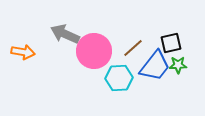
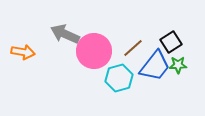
black square: moved 1 px up; rotated 20 degrees counterclockwise
cyan hexagon: rotated 12 degrees counterclockwise
